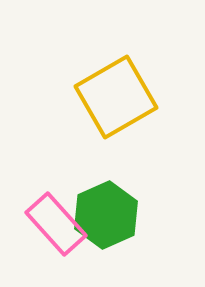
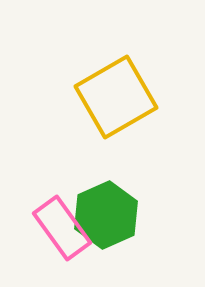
pink rectangle: moved 6 px right, 4 px down; rotated 6 degrees clockwise
